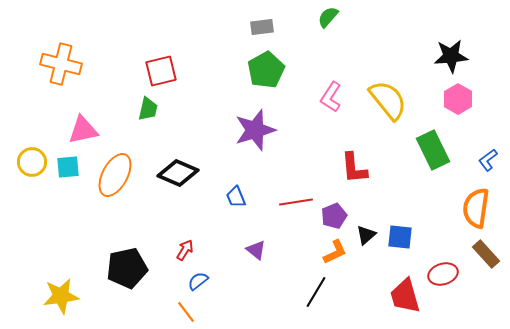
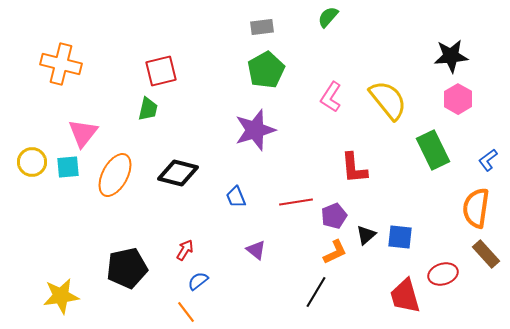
pink triangle: moved 3 px down; rotated 40 degrees counterclockwise
black diamond: rotated 9 degrees counterclockwise
